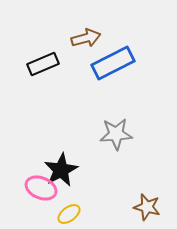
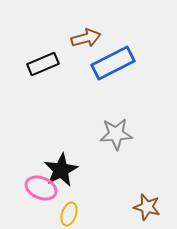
yellow ellipse: rotated 35 degrees counterclockwise
